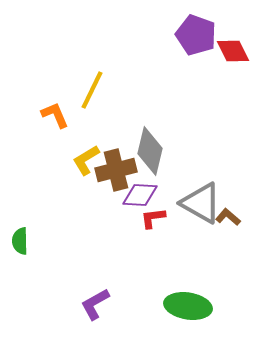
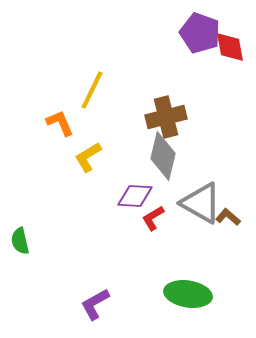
purple pentagon: moved 4 px right, 2 px up
red diamond: moved 3 px left, 4 px up; rotated 16 degrees clockwise
orange L-shape: moved 5 px right, 8 px down
gray diamond: moved 13 px right, 5 px down
yellow L-shape: moved 2 px right, 3 px up
brown cross: moved 50 px right, 53 px up
purple diamond: moved 5 px left, 1 px down
red L-shape: rotated 24 degrees counterclockwise
green semicircle: rotated 12 degrees counterclockwise
green ellipse: moved 12 px up
